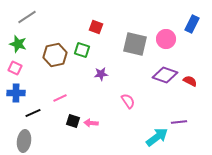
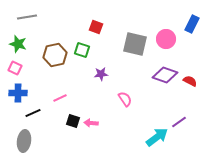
gray line: rotated 24 degrees clockwise
blue cross: moved 2 px right
pink semicircle: moved 3 px left, 2 px up
purple line: rotated 28 degrees counterclockwise
